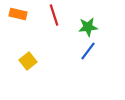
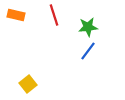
orange rectangle: moved 2 px left, 1 px down
yellow square: moved 23 px down
